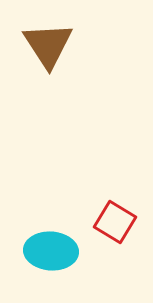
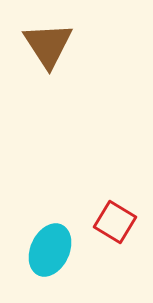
cyan ellipse: moved 1 px left, 1 px up; rotated 69 degrees counterclockwise
